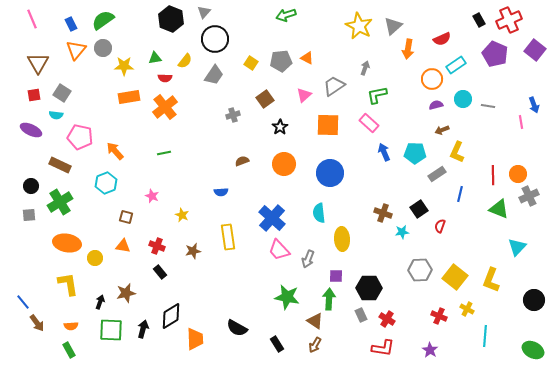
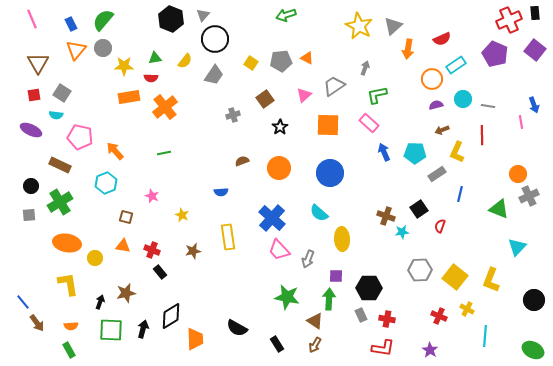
gray triangle at (204, 12): moved 1 px left, 3 px down
green semicircle at (103, 20): rotated 15 degrees counterclockwise
black rectangle at (479, 20): moved 56 px right, 7 px up; rotated 24 degrees clockwise
red semicircle at (165, 78): moved 14 px left
orange circle at (284, 164): moved 5 px left, 4 px down
red line at (493, 175): moved 11 px left, 40 px up
cyan semicircle at (319, 213): rotated 42 degrees counterclockwise
brown cross at (383, 213): moved 3 px right, 3 px down
red cross at (157, 246): moved 5 px left, 4 px down
red cross at (387, 319): rotated 21 degrees counterclockwise
